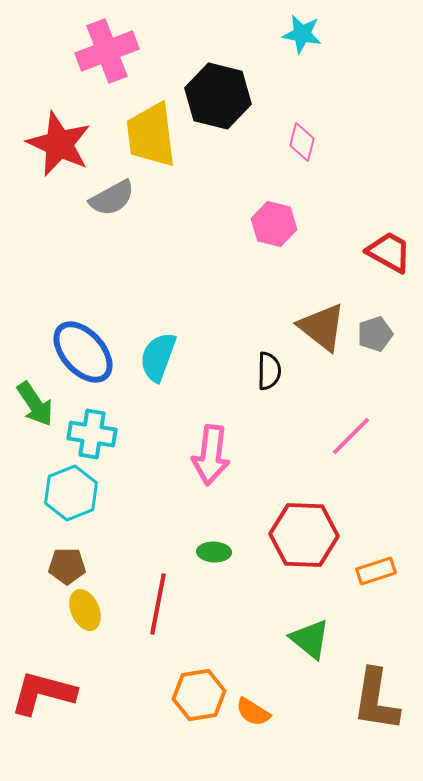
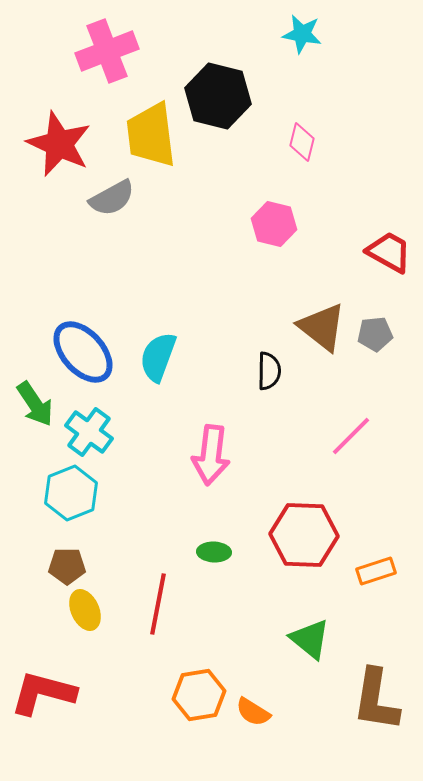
gray pentagon: rotated 12 degrees clockwise
cyan cross: moved 3 px left, 2 px up; rotated 27 degrees clockwise
